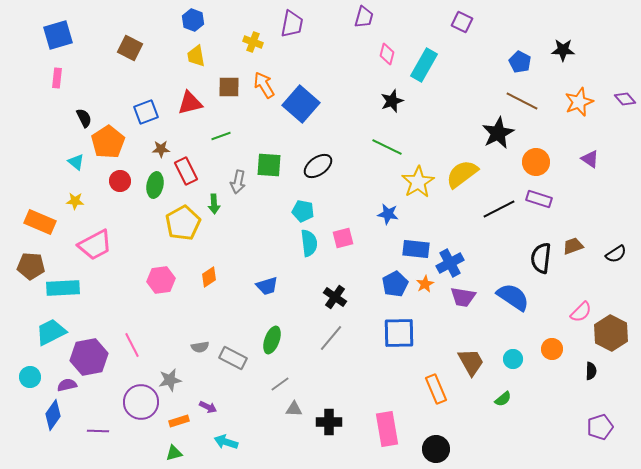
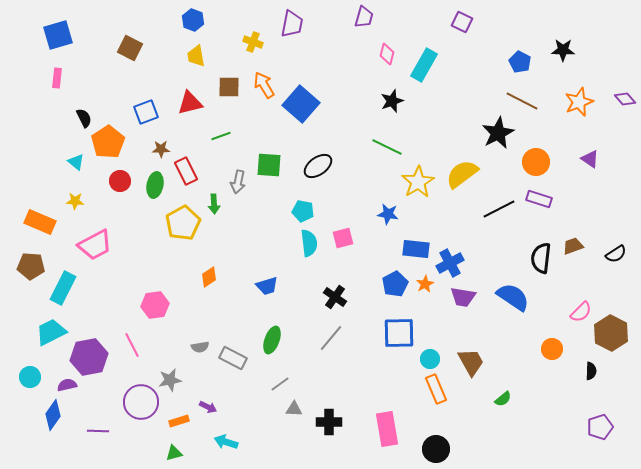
pink hexagon at (161, 280): moved 6 px left, 25 px down
cyan rectangle at (63, 288): rotated 60 degrees counterclockwise
cyan circle at (513, 359): moved 83 px left
